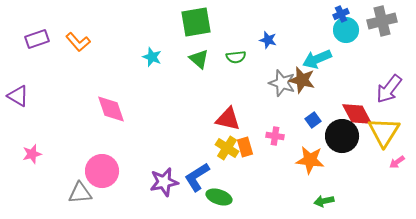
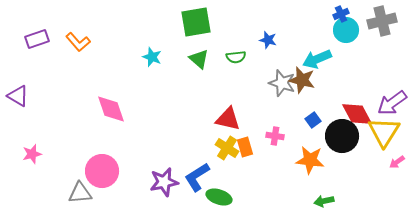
purple arrow: moved 3 px right, 14 px down; rotated 16 degrees clockwise
